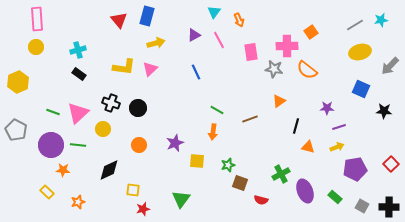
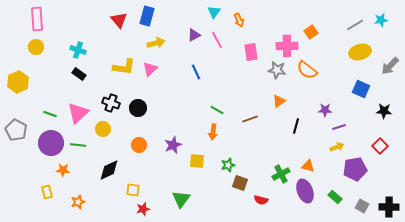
pink line at (219, 40): moved 2 px left
cyan cross at (78, 50): rotated 35 degrees clockwise
gray star at (274, 69): moved 3 px right, 1 px down
purple star at (327, 108): moved 2 px left, 2 px down
green line at (53, 112): moved 3 px left, 2 px down
purple star at (175, 143): moved 2 px left, 2 px down
purple circle at (51, 145): moved 2 px up
orange triangle at (308, 147): moved 19 px down
red square at (391, 164): moved 11 px left, 18 px up
yellow rectangle at (47, 192): rotated 32 degrees clockwise
